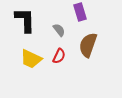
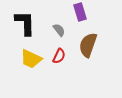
black L-shape: moved 3 px down
